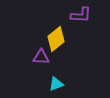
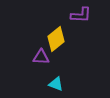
cyan triangle: rotated 42 degrees clockwise
